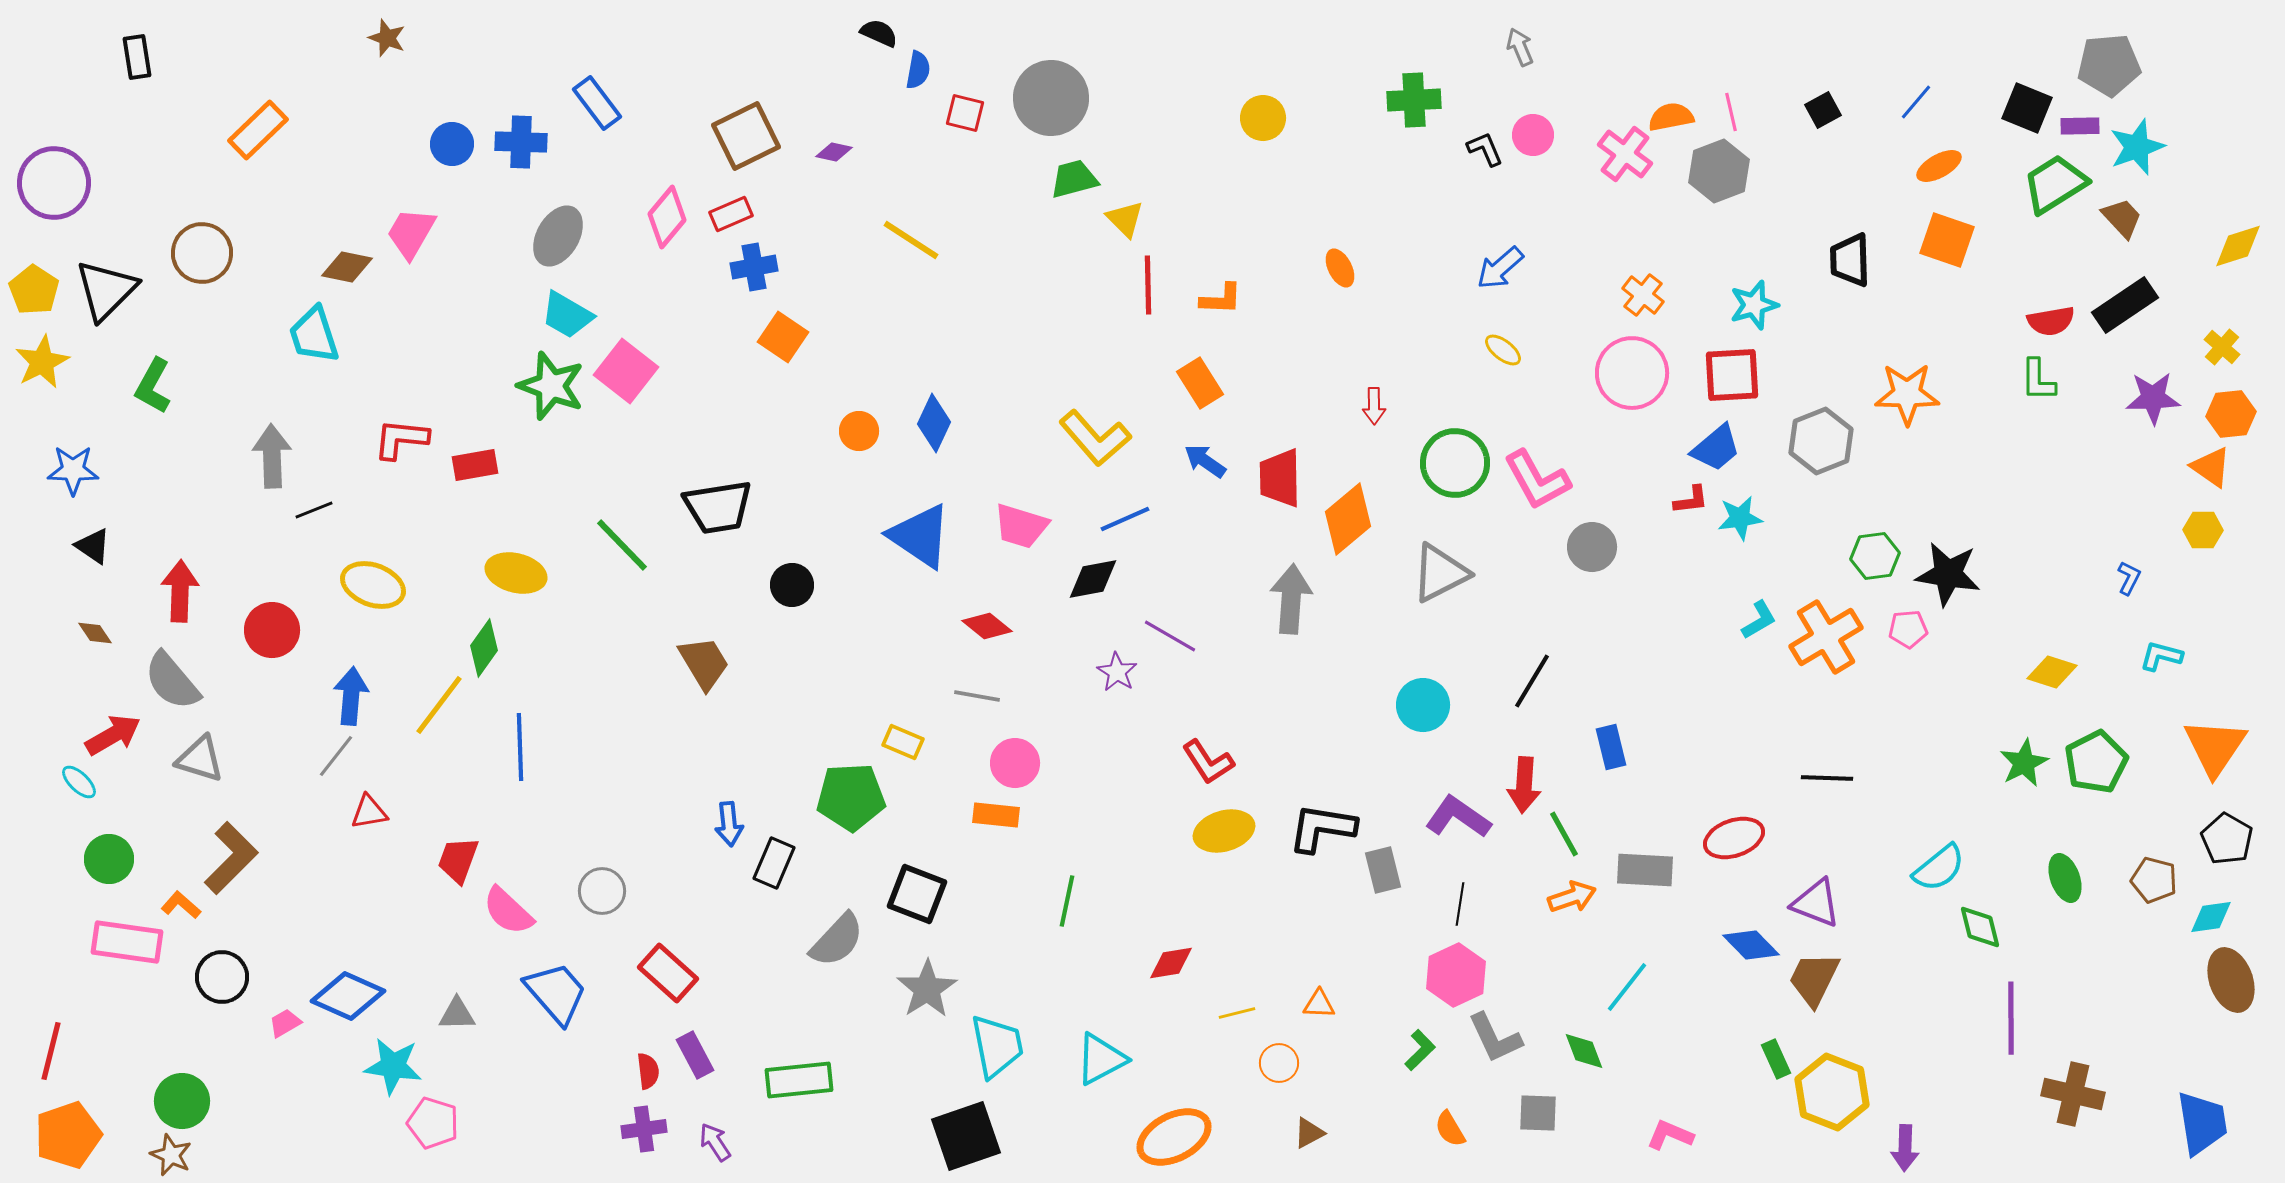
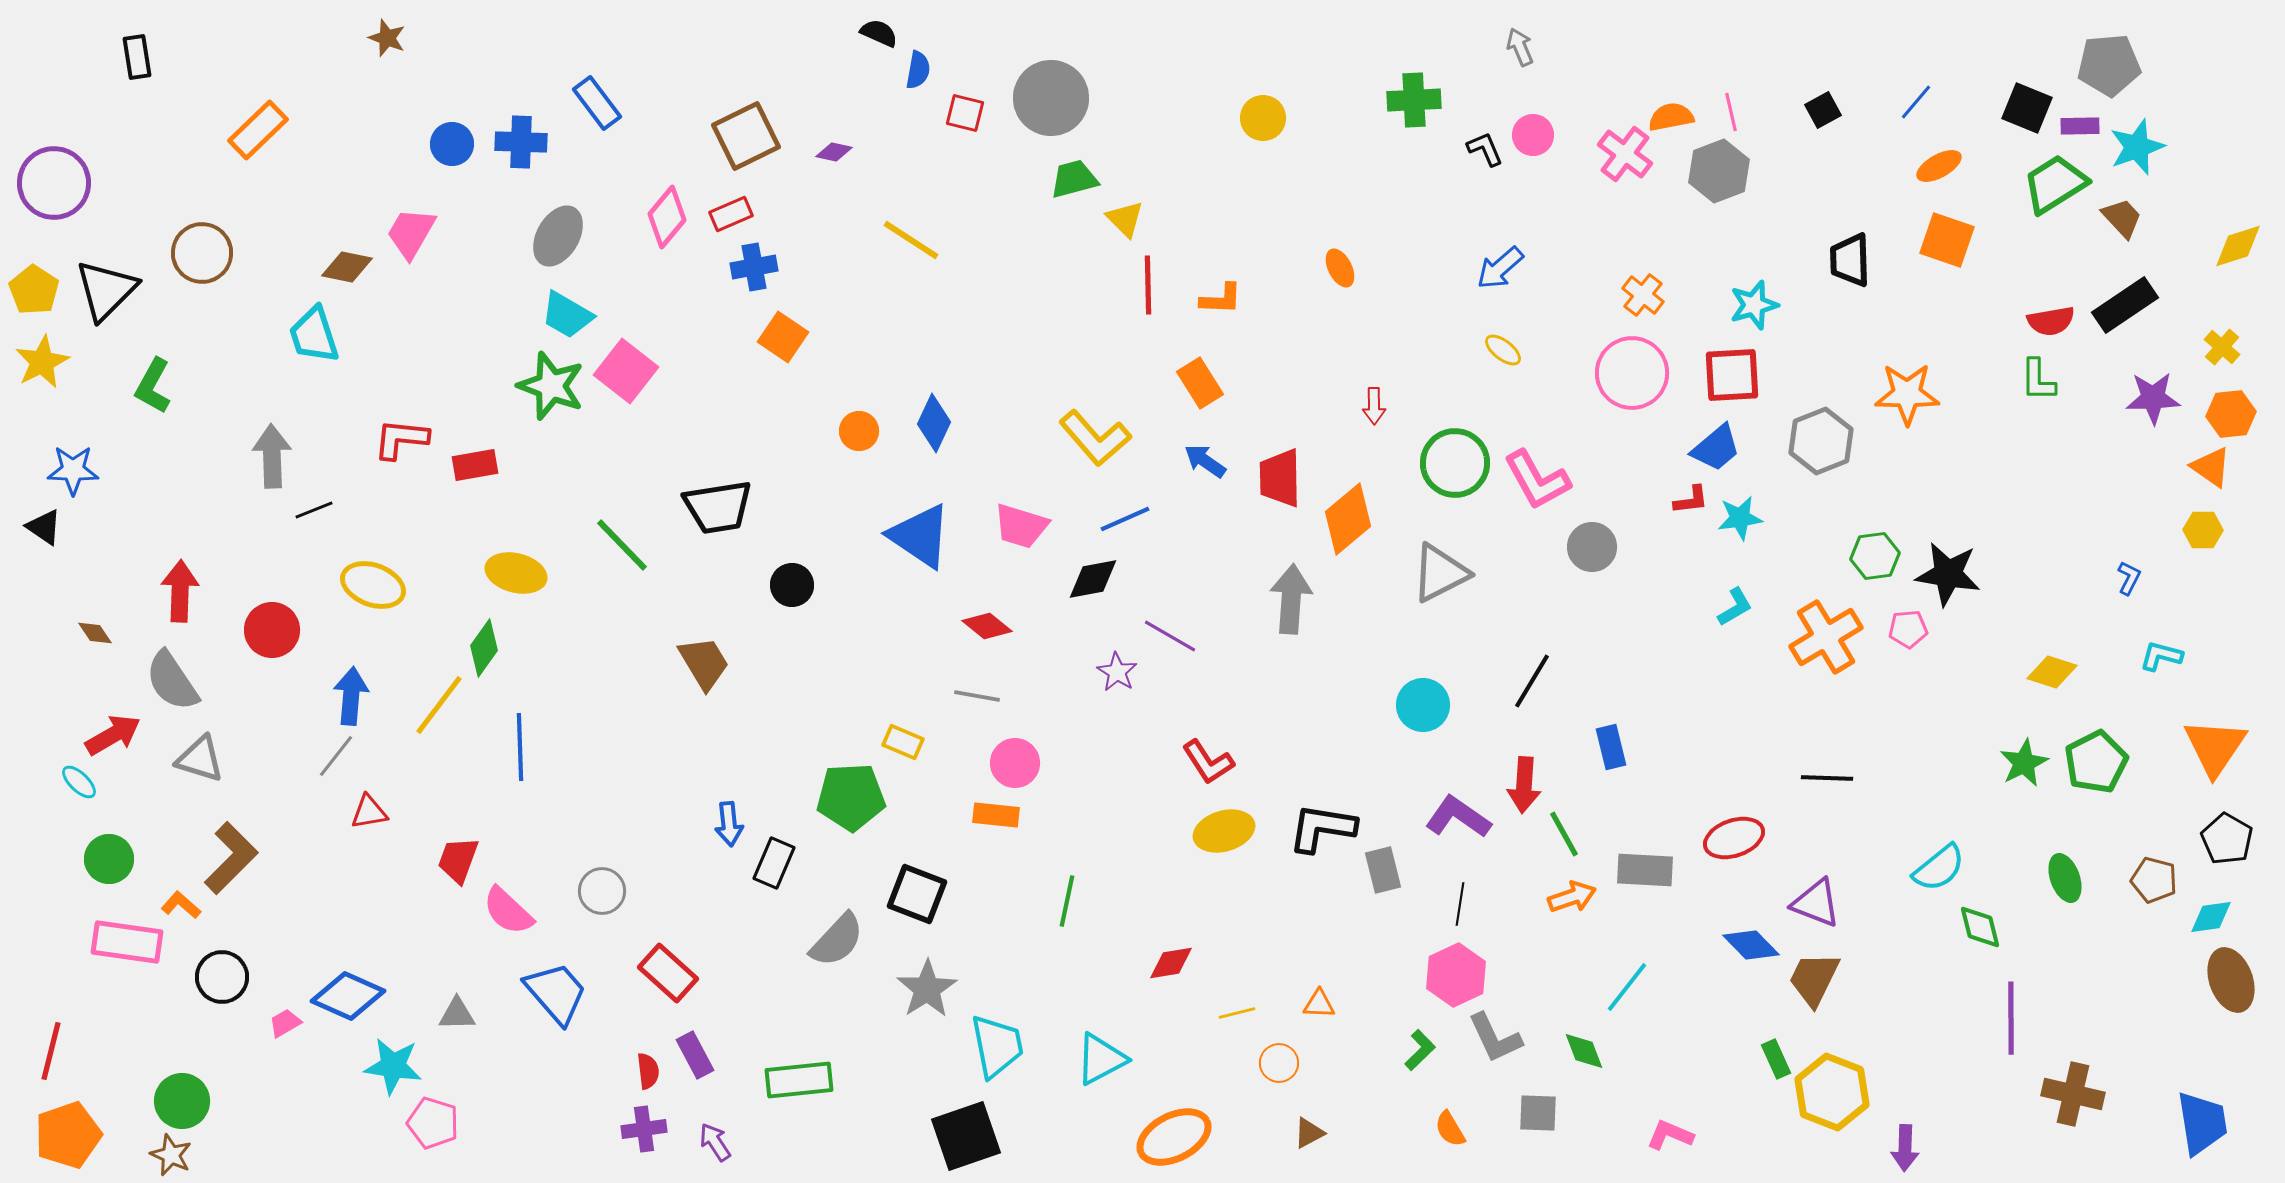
black triangle at (93, 546): moved 49 px left, 19 px up
cyan L-shape at (1759, 620): moved 24 px left, 13 px up
gray semicircle at (172, 681): rotated 6 degrees clockwise
